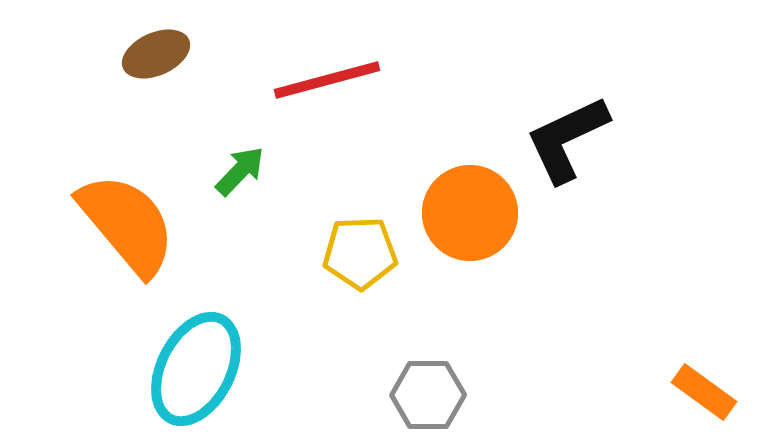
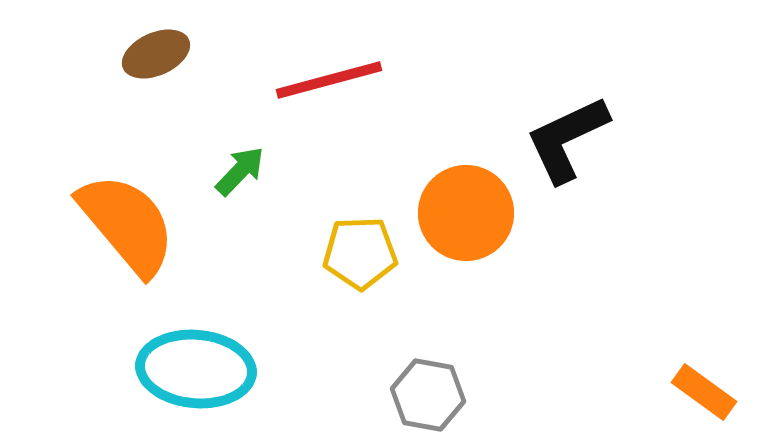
red line: moved 2 px right
orange circle: moved 4 px left
cyan ellipse: rotated 68 degrees clockwise
gray hexagon: rotated 10 degrees clockwise
